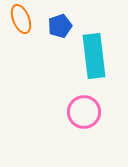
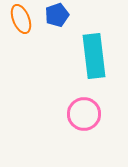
blue pentagon: moved 3 px left, 11 px up
pink circle: moved 2 px down
